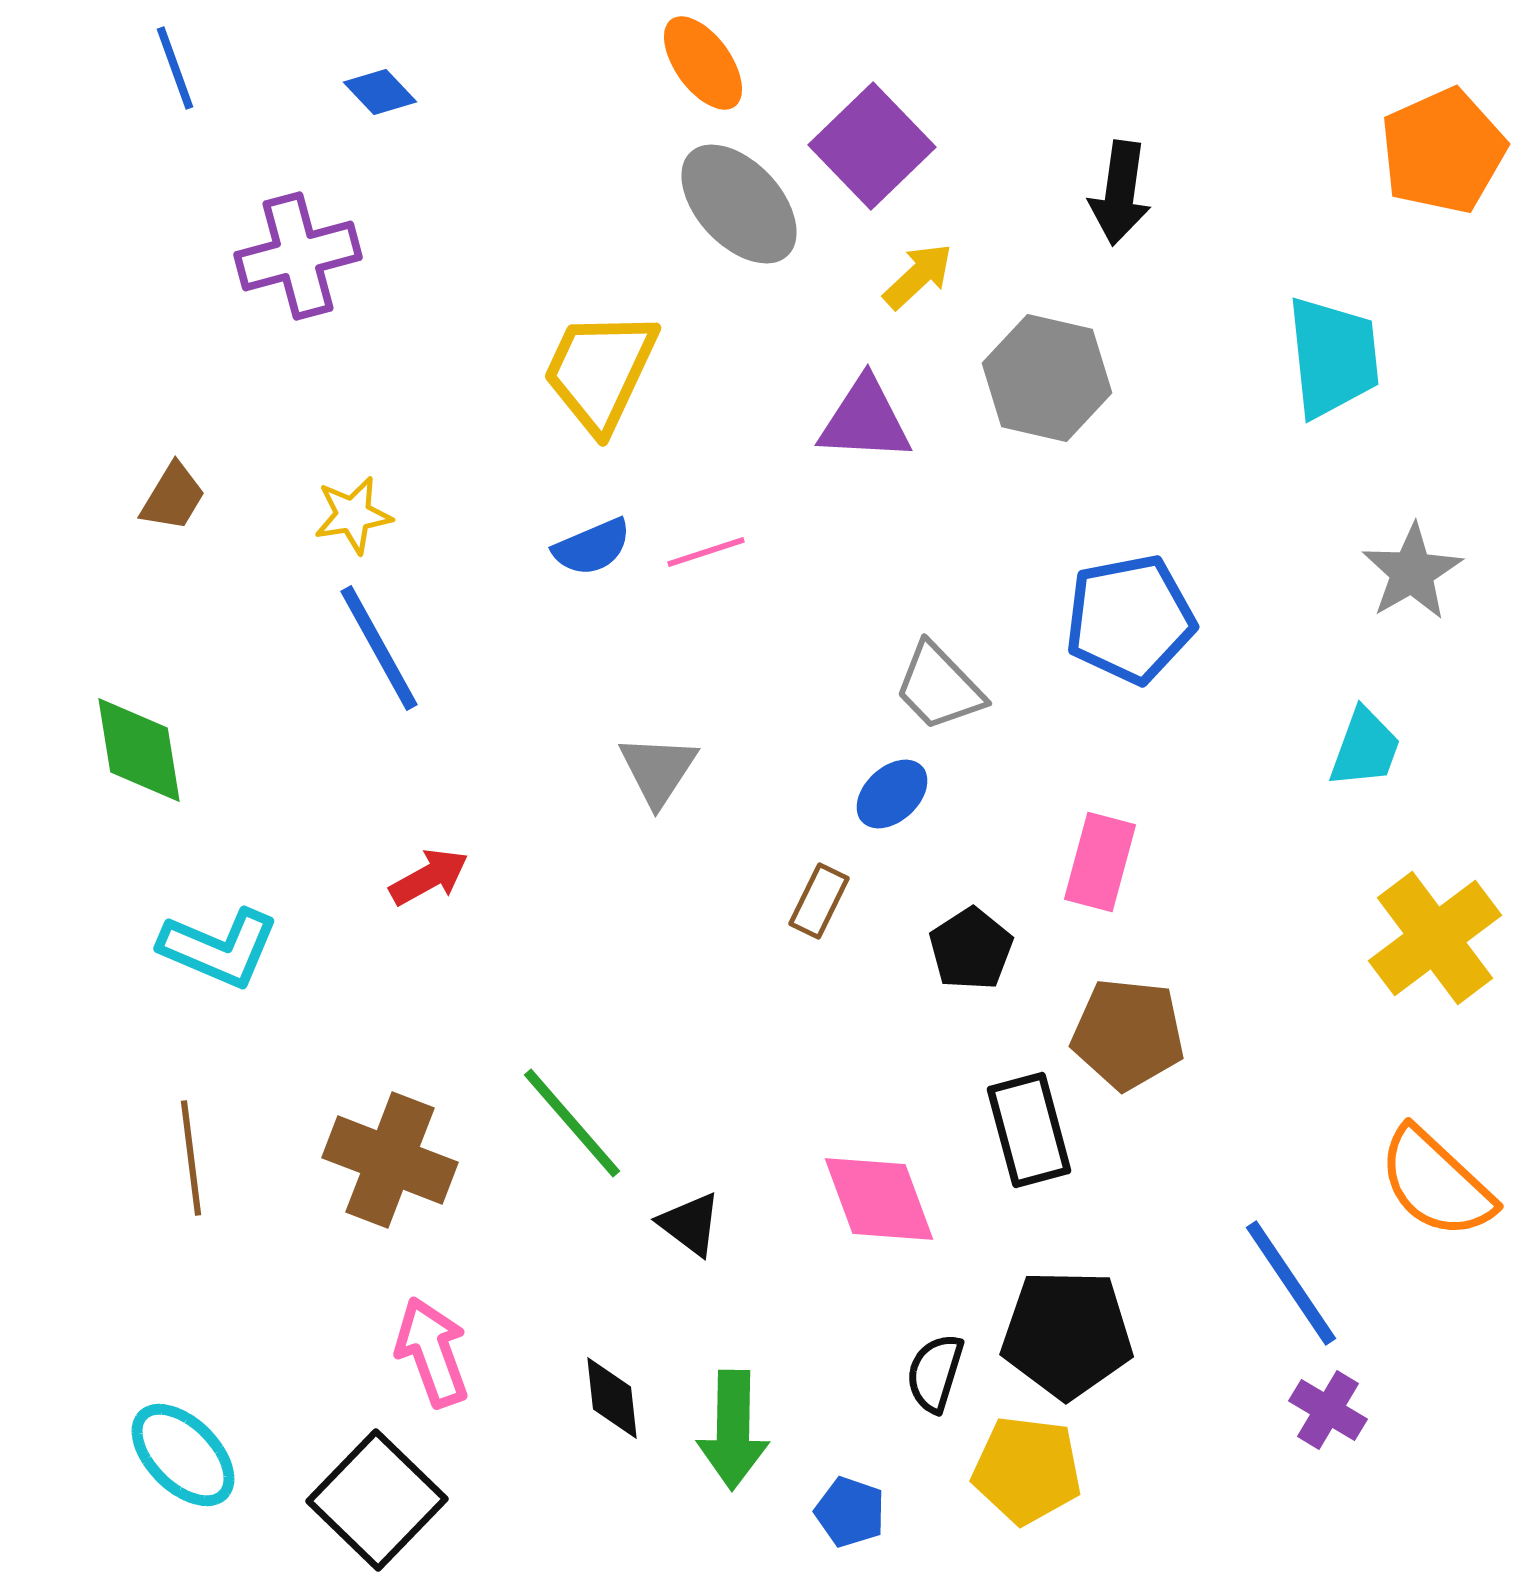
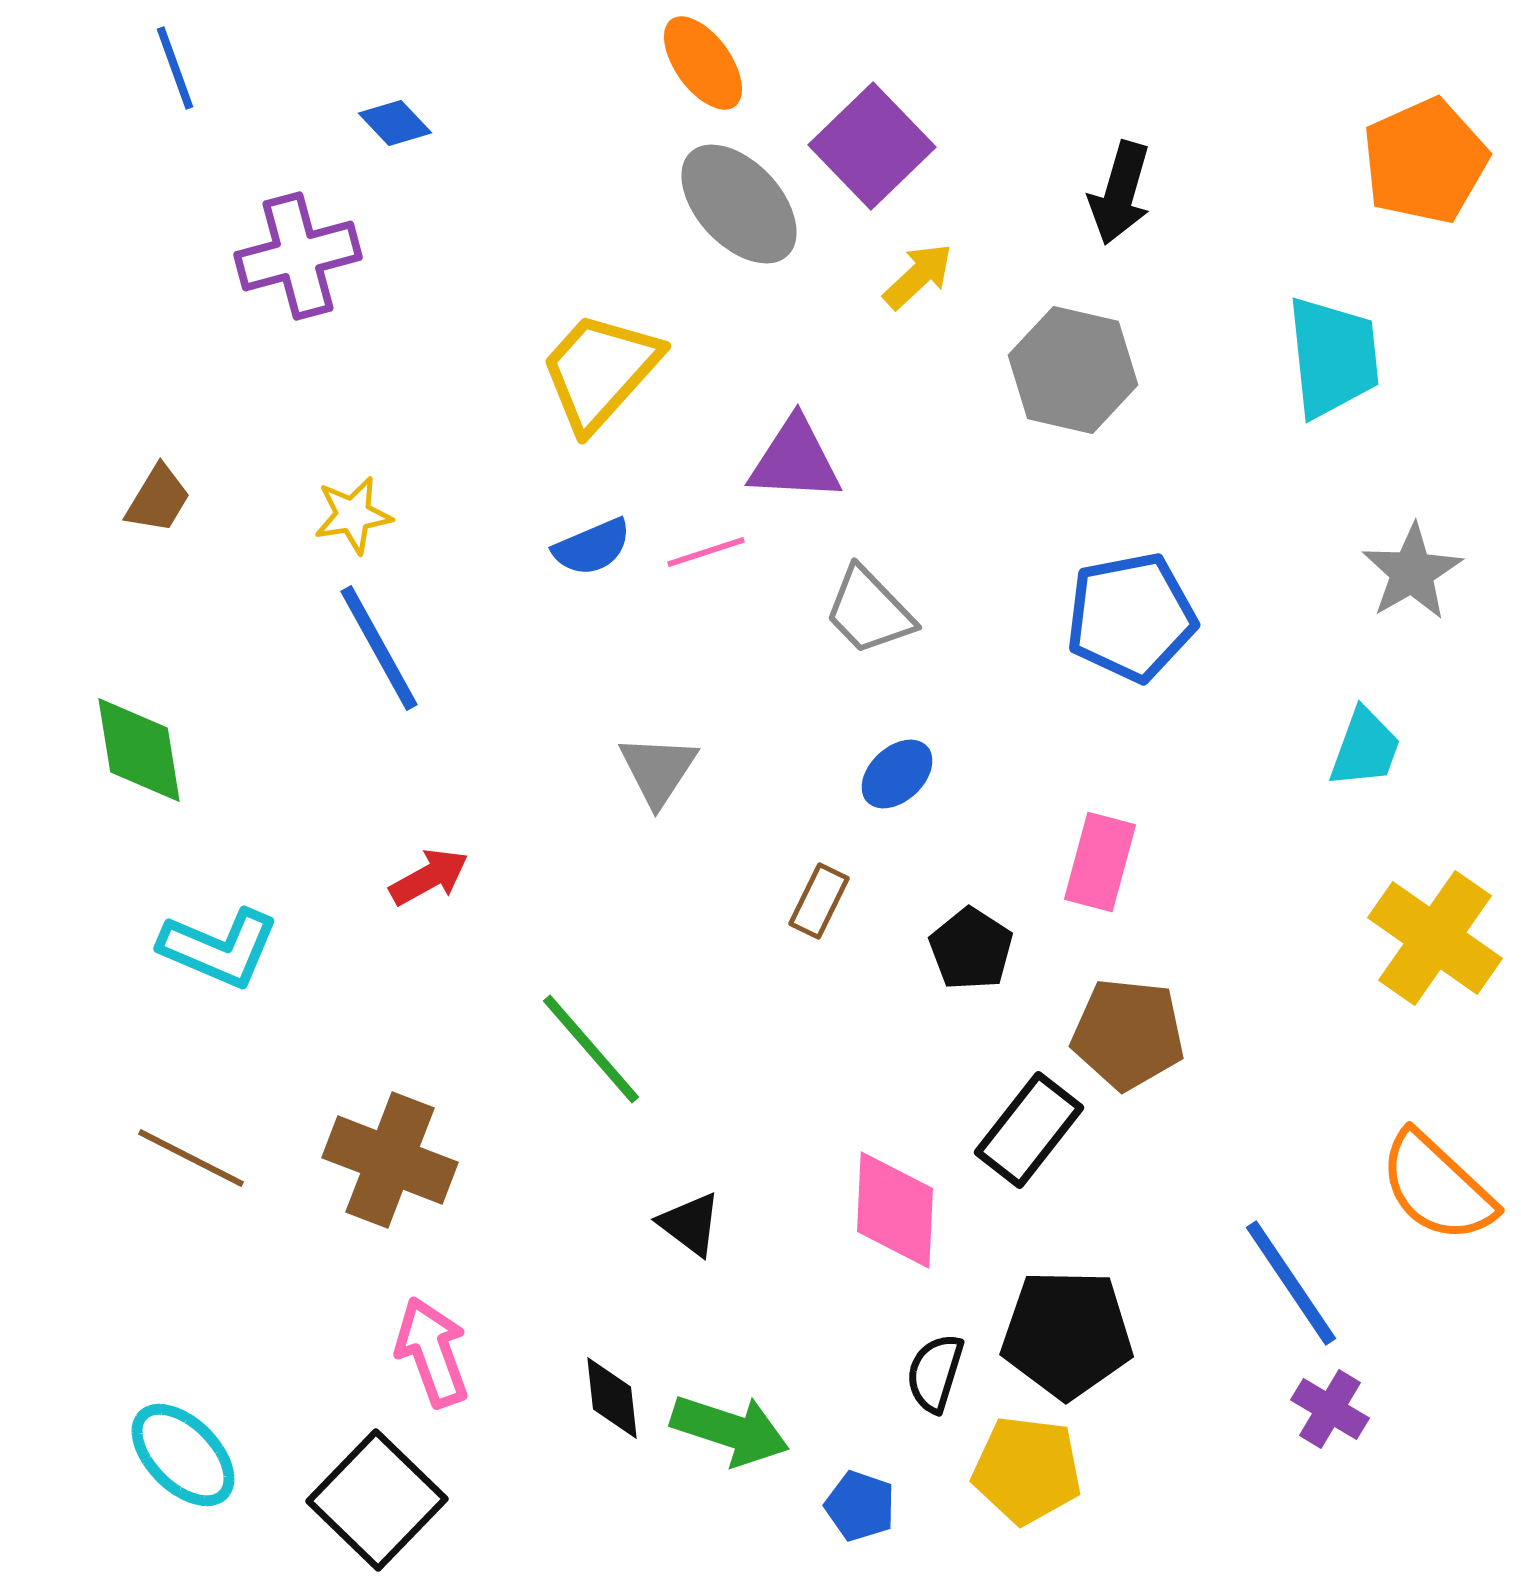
blue diamond at (380, 92): moved 15 px right, 31 px down
orange pentagon at (1443, 151): moved 18 px left, 10 px down
black arrow at (1120, 193): rotated 8 degrees clockwise
yellow trapezoid at (600, 371): rotated 17 degrees clockwise
gray hexagon at (1047, 378): moved 26 px right, 8 px up
purple triangle at (865, 420): moved 70 px left, 40 px down
brown trapezoid at (173, 497): moved 15 px left, 2 px down
blue pentagon at (1130, 619): moved 1 px right, 2 px up
gray trapezoid at (939, 687): moved 70 px left, 76 px up
blue ellipse at (892, 794): moved 5 px right, 20 px up
yellow cross at (1435, 938): rotated 18 degrees counterclockwise
black pentagon at (971, 949): rotated 6 degrees counterclockwise
green line at (572, 1123): moved 19 px right, 74 px up
black rectangle at (1029, 1130): rotated 53 degrees clockwise
brown line at (191, 1158): rotated 56 degrees counterclockwise
orange semicircle at (1436, 1183): moved 1 px right, 4 px down
pink diamond at (879, 1199): moved 16 px right, 11 px down; rotated 23 degrees clockwise
purple cross at (1328, 1410): moved 2 px right, 1 px up
green arrow at (733, 1430): moved 3 px left; rotated 73 degrees counterclockwise
blue pentagon at (850, 1512): moved 10 px right, 6 px up
